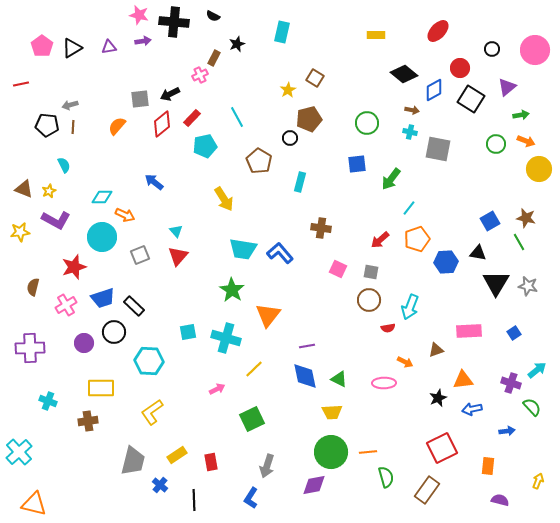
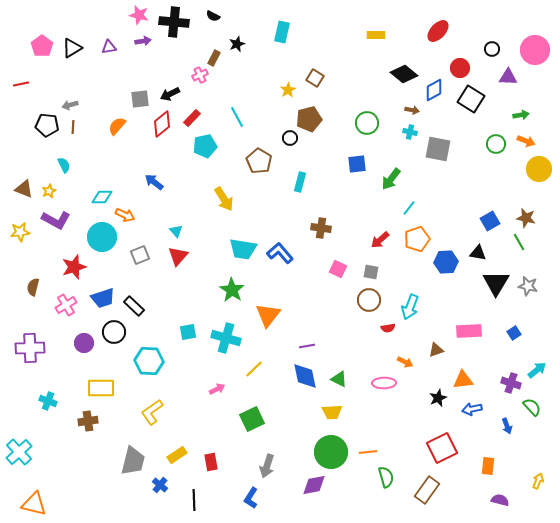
purple triangle at (507, 87): moved 1 px right, 10 px up; rotated 42 degrees clockwise
blue arrow at (507, 431): moved 5 px up; rotated 77 degrees clockwise
